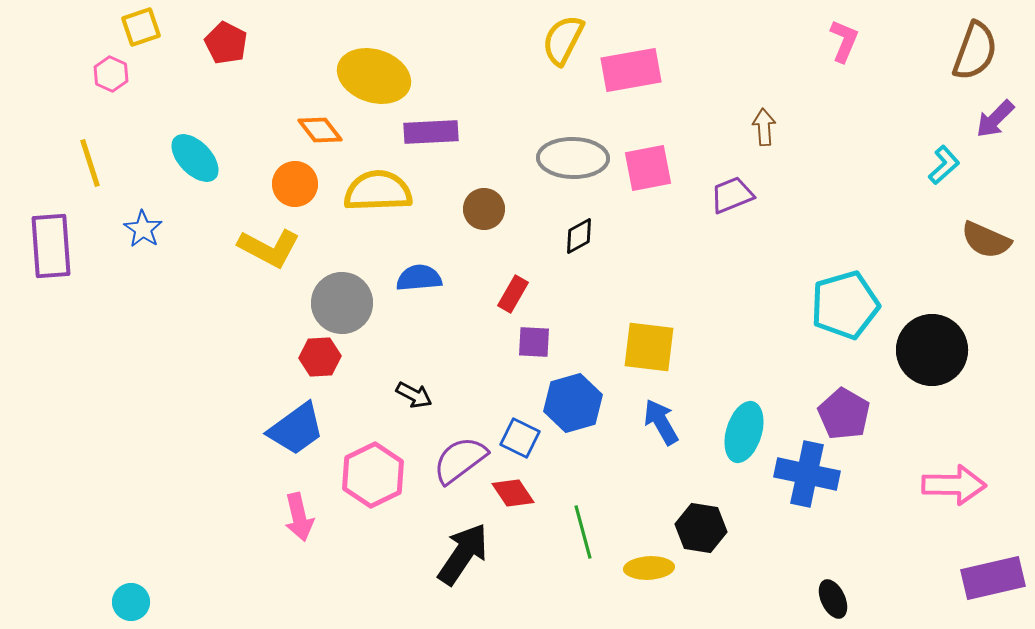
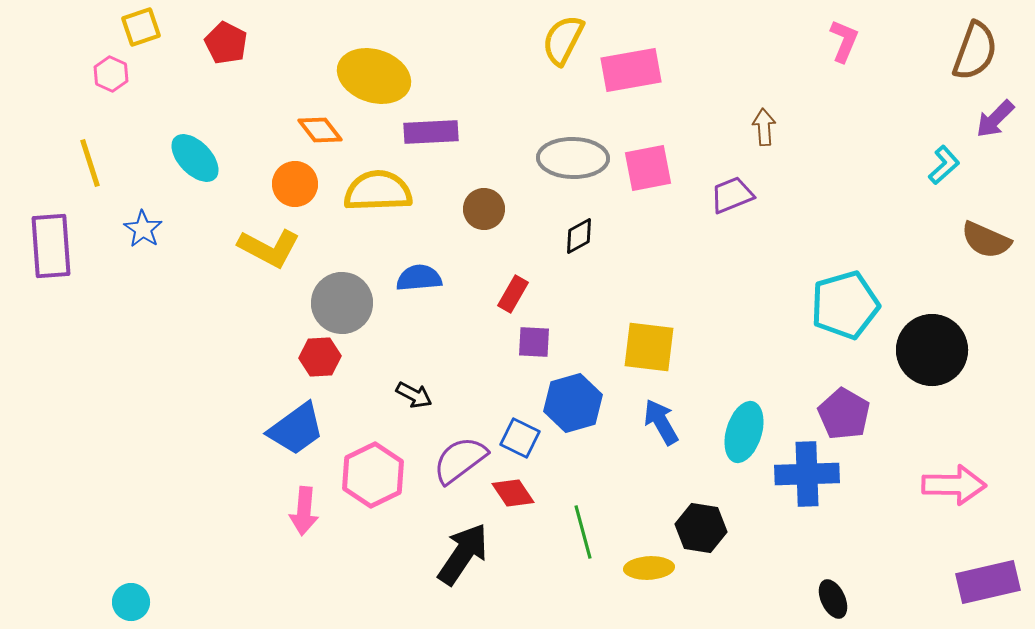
blue cross at (807, 474): rotated 14 degrees counterclockwise
pink arrow at (299, 517): moved 5 px right, 6 px up; rotated 18 degrees clockwise
purple rectangle at (993, 578): moved 5 px left, 4 px down
